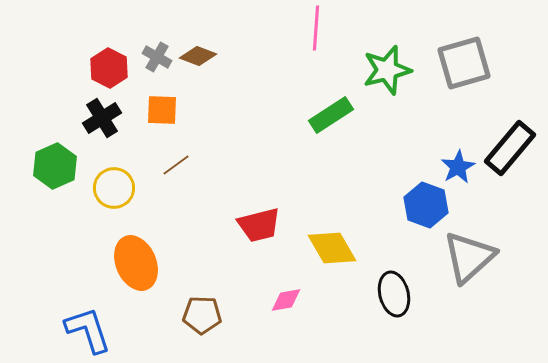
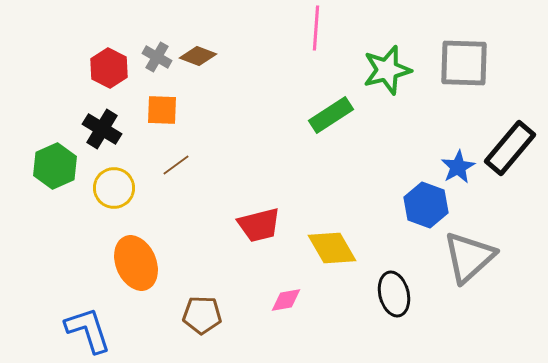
gray square: rotated 18 degrees clockwise
black cross: moved 11 px down; rotated 27 degrees counterclockwise
